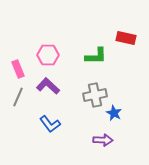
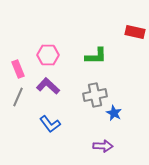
red rectangle: moved 9 px right, 6 px up
purple arrow: moved 6 px down
